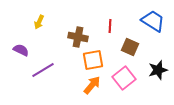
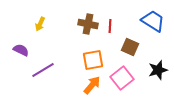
yellow arrow: moved 1 px right, 2 px down
brown cross: moved 10 px right, 13 px up
pink square: moved 2 px left
